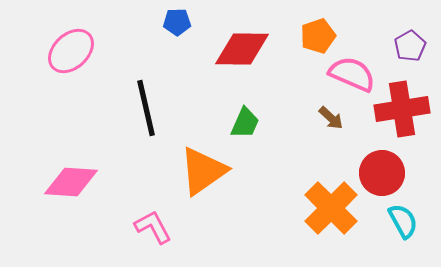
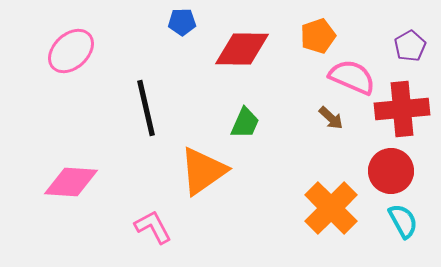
blue pentagon: moved 5 px right
pink semicircle: moved 3 px down
red cross: rotated 4 degrees clockwise
red circle: moved 9 px right, 2 px up
